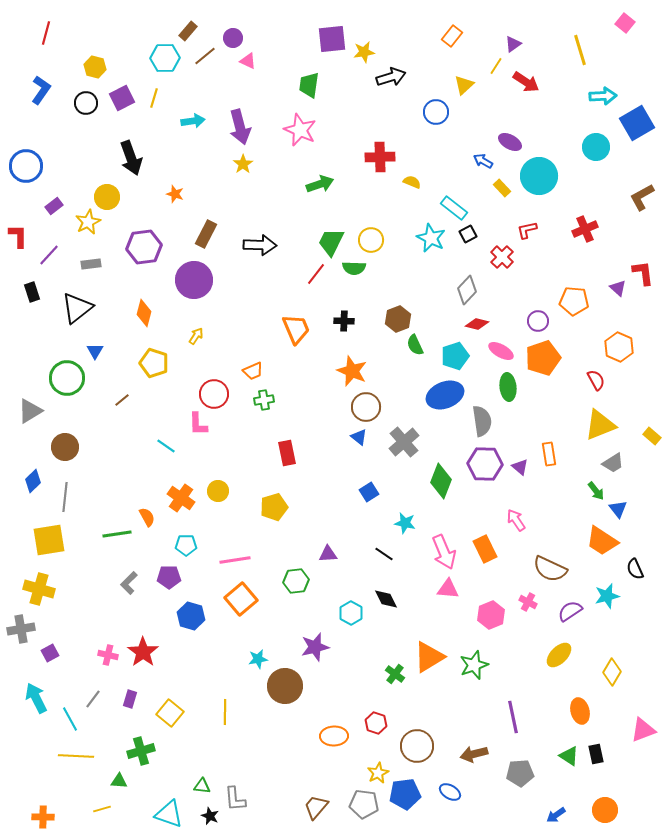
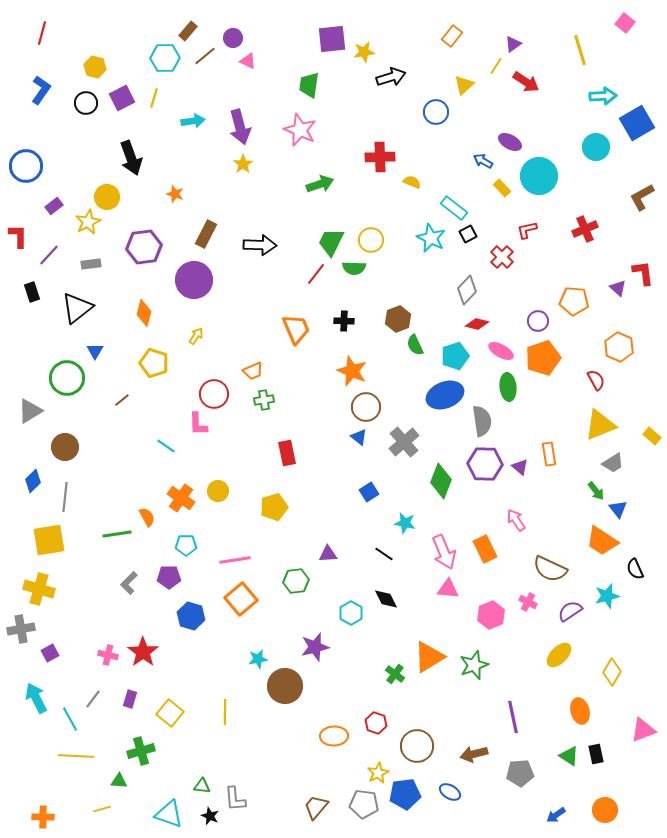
red line at (46, 33): moved 4 px left
